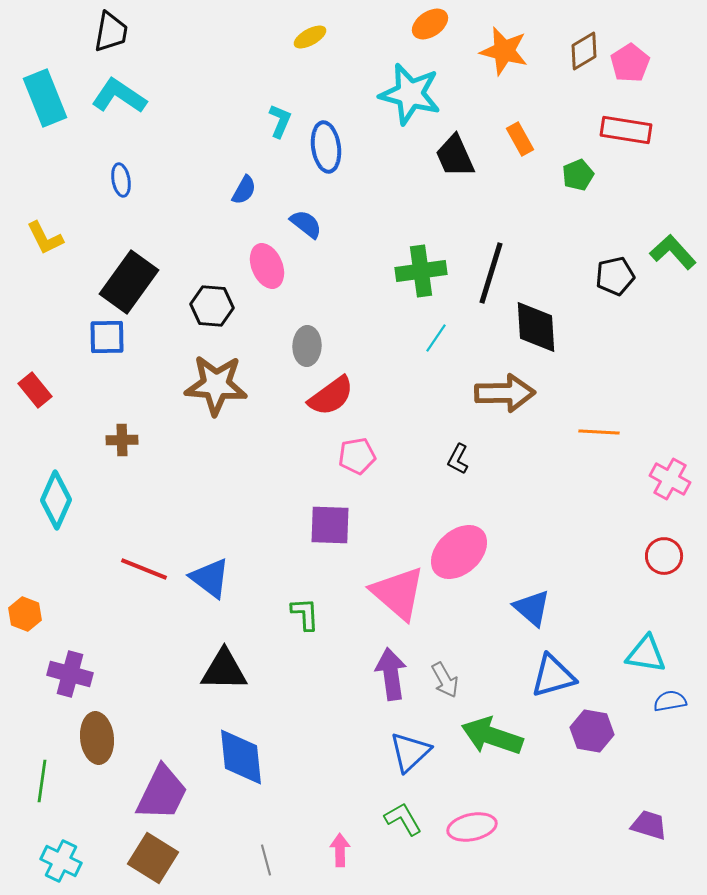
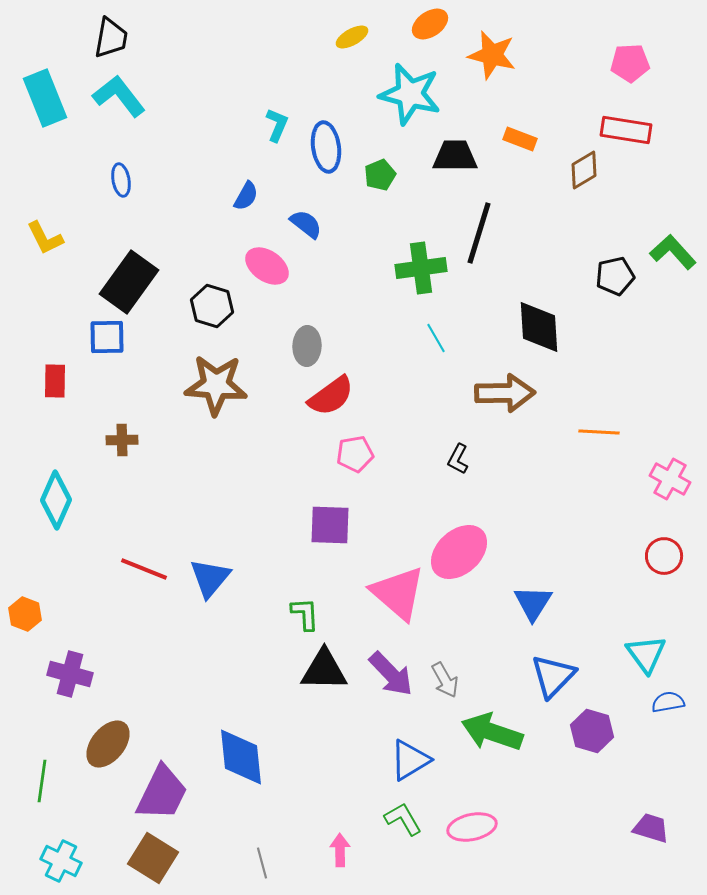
black trapezoid at (111, 32): moved 6 px down
yellow ellipse at (310, 37): moved 42 px right
orange star at (504, 51): moved 12 px left, 4 px down
brown diamond at (584, 51): moved 119 px down
pink pentagon at (630, 63): rotated 30 degrees clockwise
cyan L-shape at (119, 96): rotated 18 degrees clockwise
cyan L-shape at (280, 121): moved 3 px left, 4 px down
orange rectangle at (520, 139): rotated 40 degrees counterclockwise
black trapezoid at (455, 156): rotated 114 degrees clockwise
green pentagon at (578, 175): moved 198 px left
blue semicircle at (244, 190): moved 2 px right, 6 px down
pink ellipse at (267, 266): rotated 33 degrees counterclockwise
green cross at (421, 271): moved 3 px up
black line at (491, 273): moved 12 px left, 40 px up
black hexagon at (212, 306): rotated 12 degrees clockwise
black diamond at (536, 327): moved 3 px right
cyan line at (436, 338): rotated 64 degrees counterclockwise
red rectangle at (35, 390): moved 20 px right, 9 px up; rotated 40 degrees clockwise
pink pentagon at (357, 456): moved 2 px left, 2 px up
blue triangle at (210, 578): rotated 33 degrees clockwise
blue triangle at (532, 608): moved 1 px right, 5 px up; rotated 21 degrees clockwise
cyan triangle at (646, 654): rotated 45 degrees clockwise
black triangle at (224, 670): moved 100 px right
purple arrow at (391, 674): rotated 144 degrees clockwise
blue triangle at (553, 676): rotated 30 degrees counterclockwise
blue semicircle at (670, 701): moved 2 px left, 1 px down
purple hexagon at (592, 731): rotated 6 degrees clockwise
green arrow at (492, 736): moved 4 px up
brown ellipse at (97, 738): moved 11 px right, 6 px down; rotated 45 degrees clockwise
blue triangle at (410, 752): moved 8 px down; rotated 12 degrees clockwise
purple trapezoid at (649, 825): moved 2 px right, 3 px down
gray line at (266, 860): moved 4 px left, 3 px down
